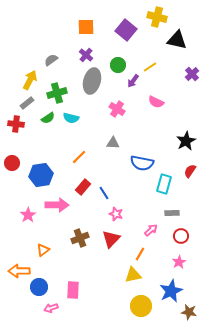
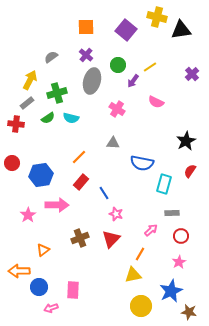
black triangle at (177, 40): moved 4 px right, 10 px up; rotated 20 degrees counterclockwise
gray semicircle at (51, 60): moved 3 px up
red rectangle at (83, 187): moved 2 px left, 5 px up
